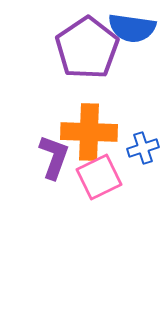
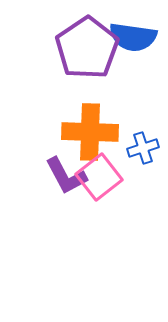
blue semicircle: moved 1 px right, 9 px down
orange cross: moved 1 px right
purple L-shape: moved 12 px right, 19 px down; rotated 132 degrees clockwise
pink square: rotated 12 degrees counterclockwise
